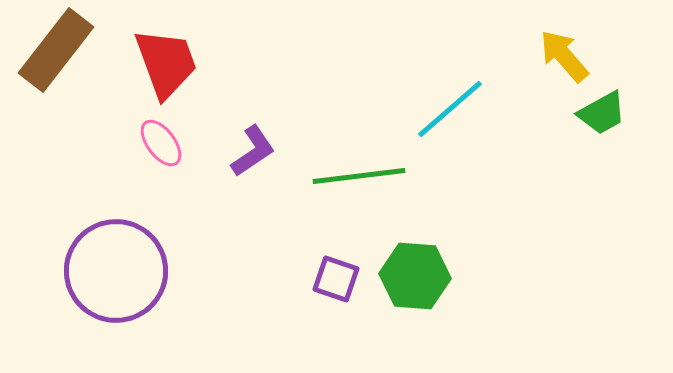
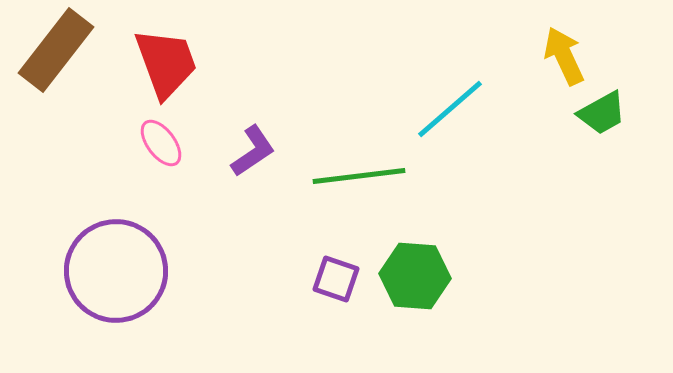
yellow arrow: rotated 16 degrees clockwise
